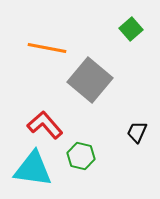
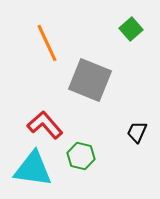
orange line: moved 5 px up; rotated 54 degrees clockwise
gray square: rotated 18 degrees counterclockwise
